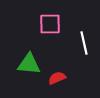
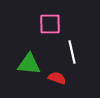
white line: moved 12 px left, 9 px down
red semicircle: rotated 42 degrees clockwise
